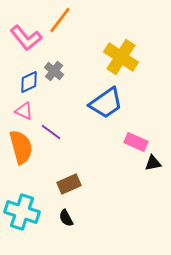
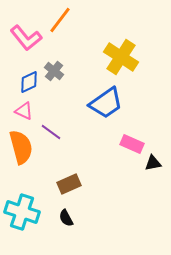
pink rectangle: moved 4 px left, 2 px down
